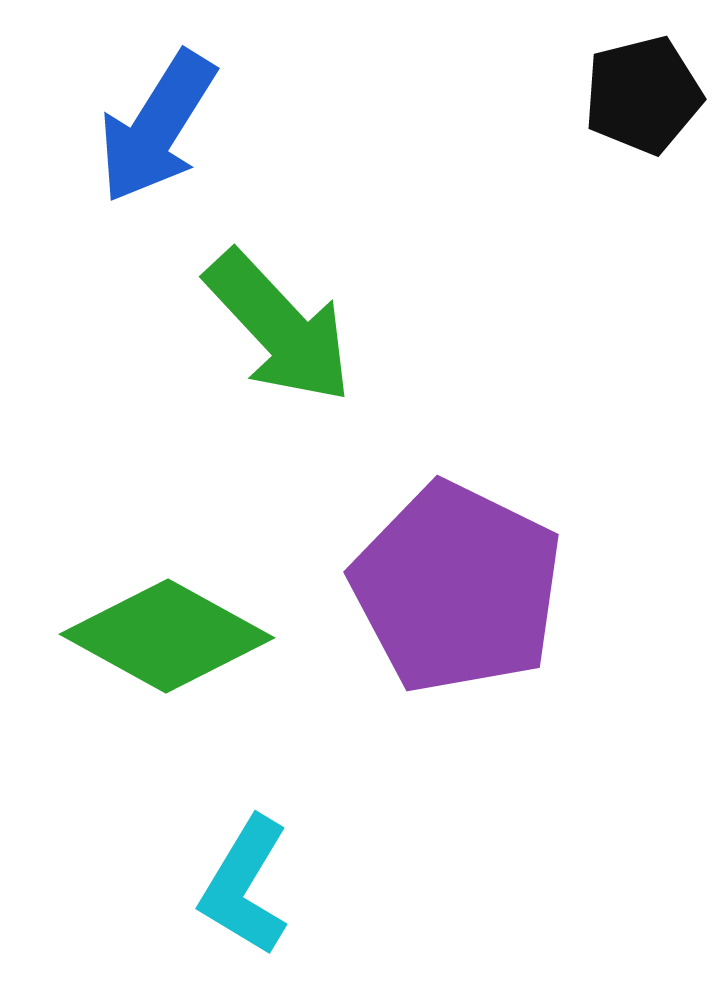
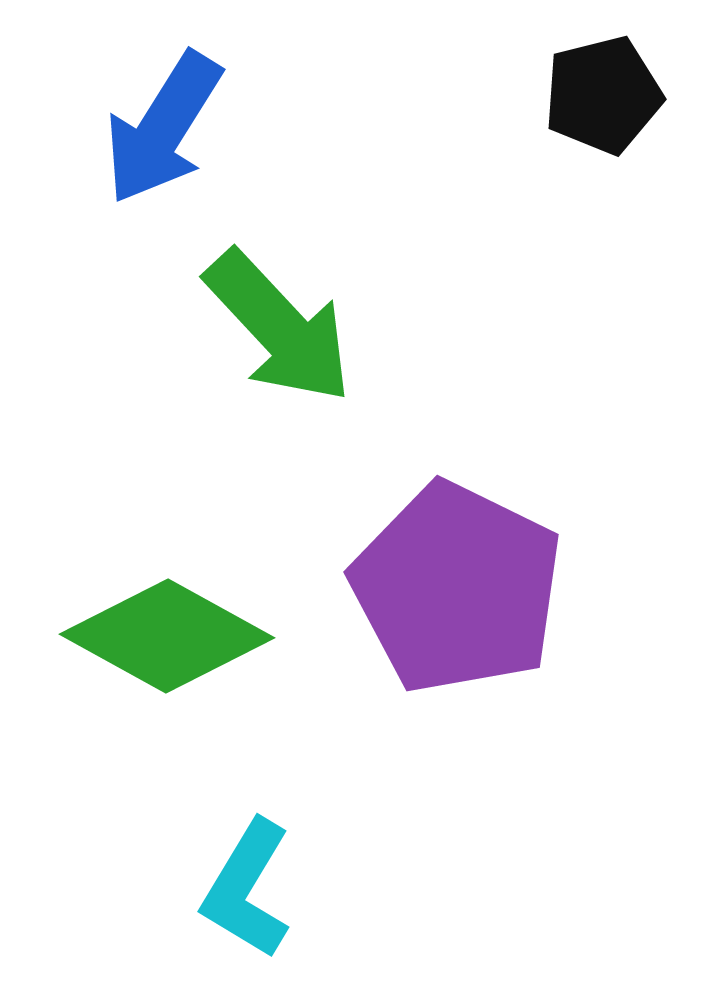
black pentagon: moved 40 px left
blue arrow: moved 6 px right, 1 px down
cyan L-shape: moved 2 px right, 3 px down
